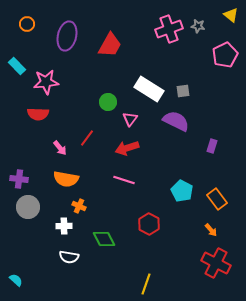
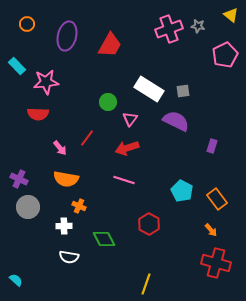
purple cross: rotated 18 degrees clockwise
red cross: rotated 12 degrees counterclockwise
